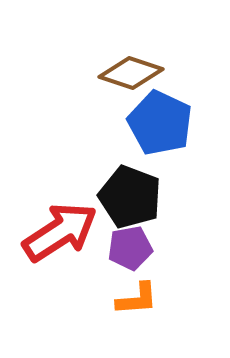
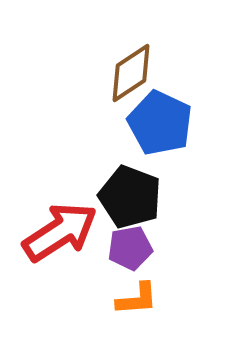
brown diamond: rotated 52 degrees counterclockwise
